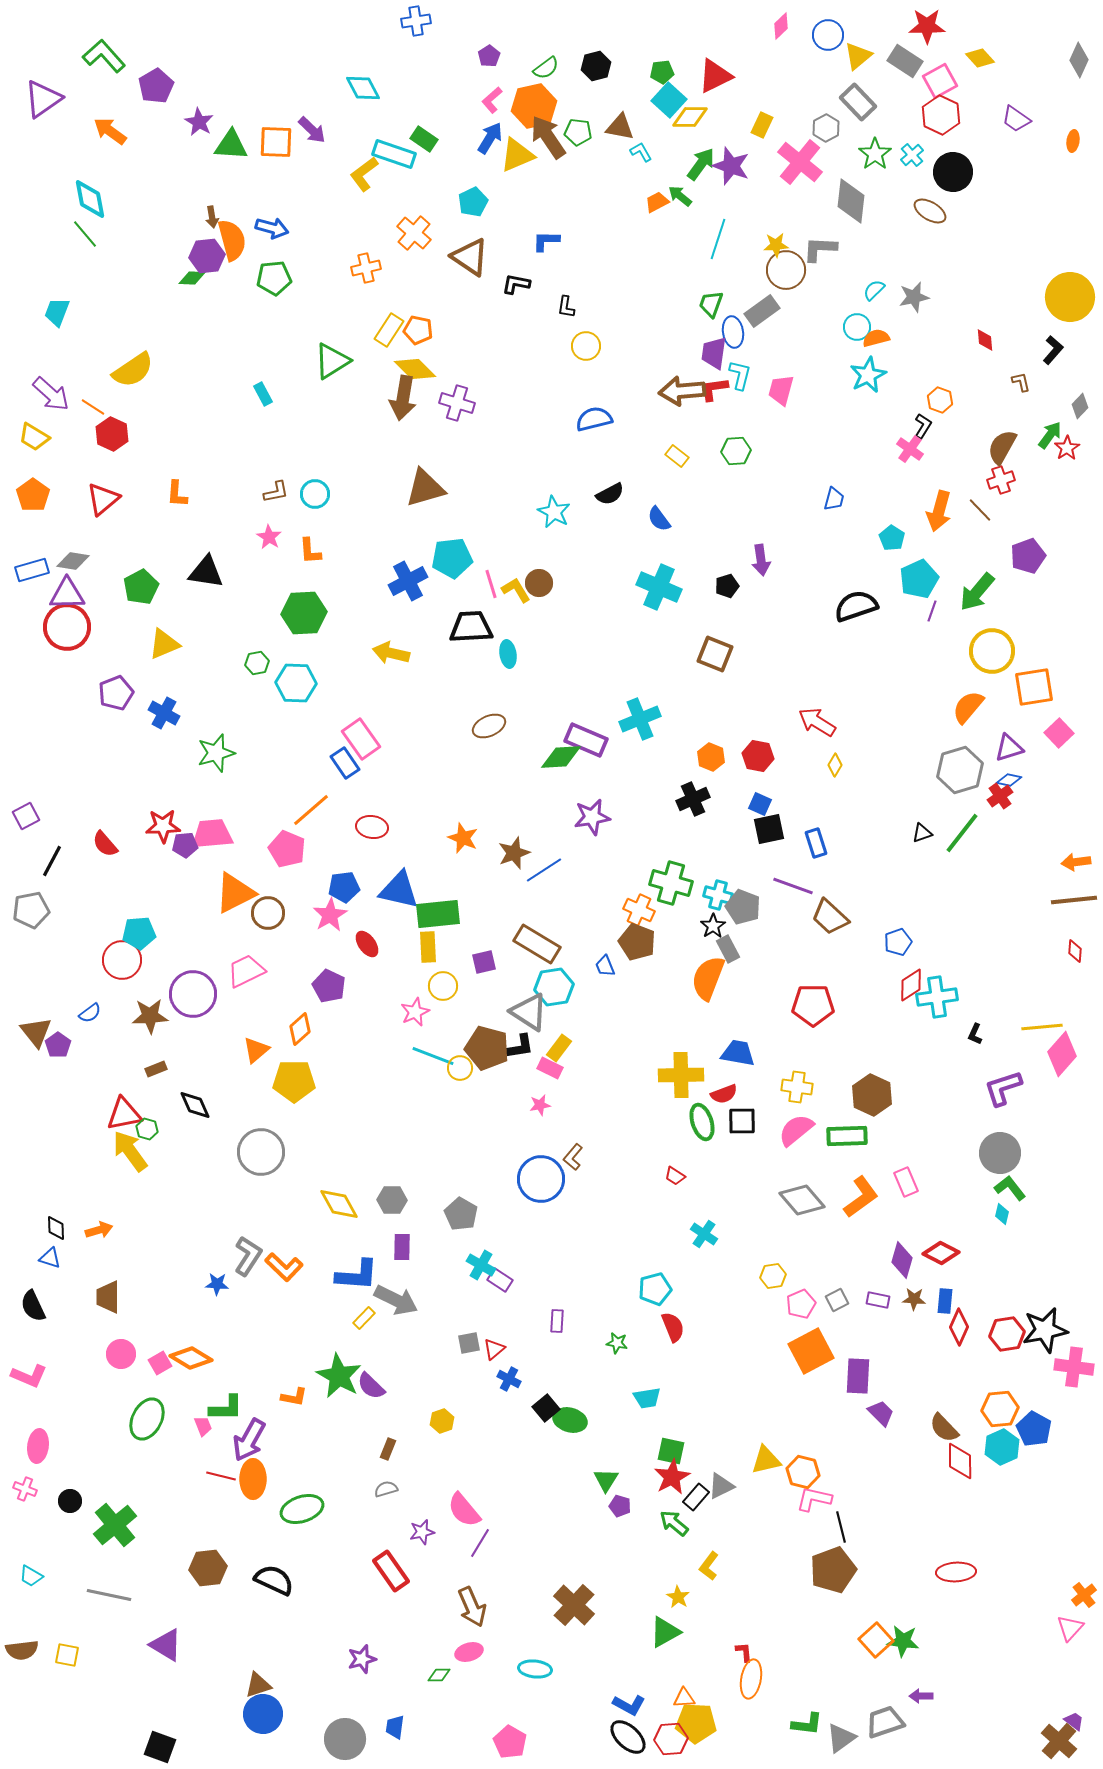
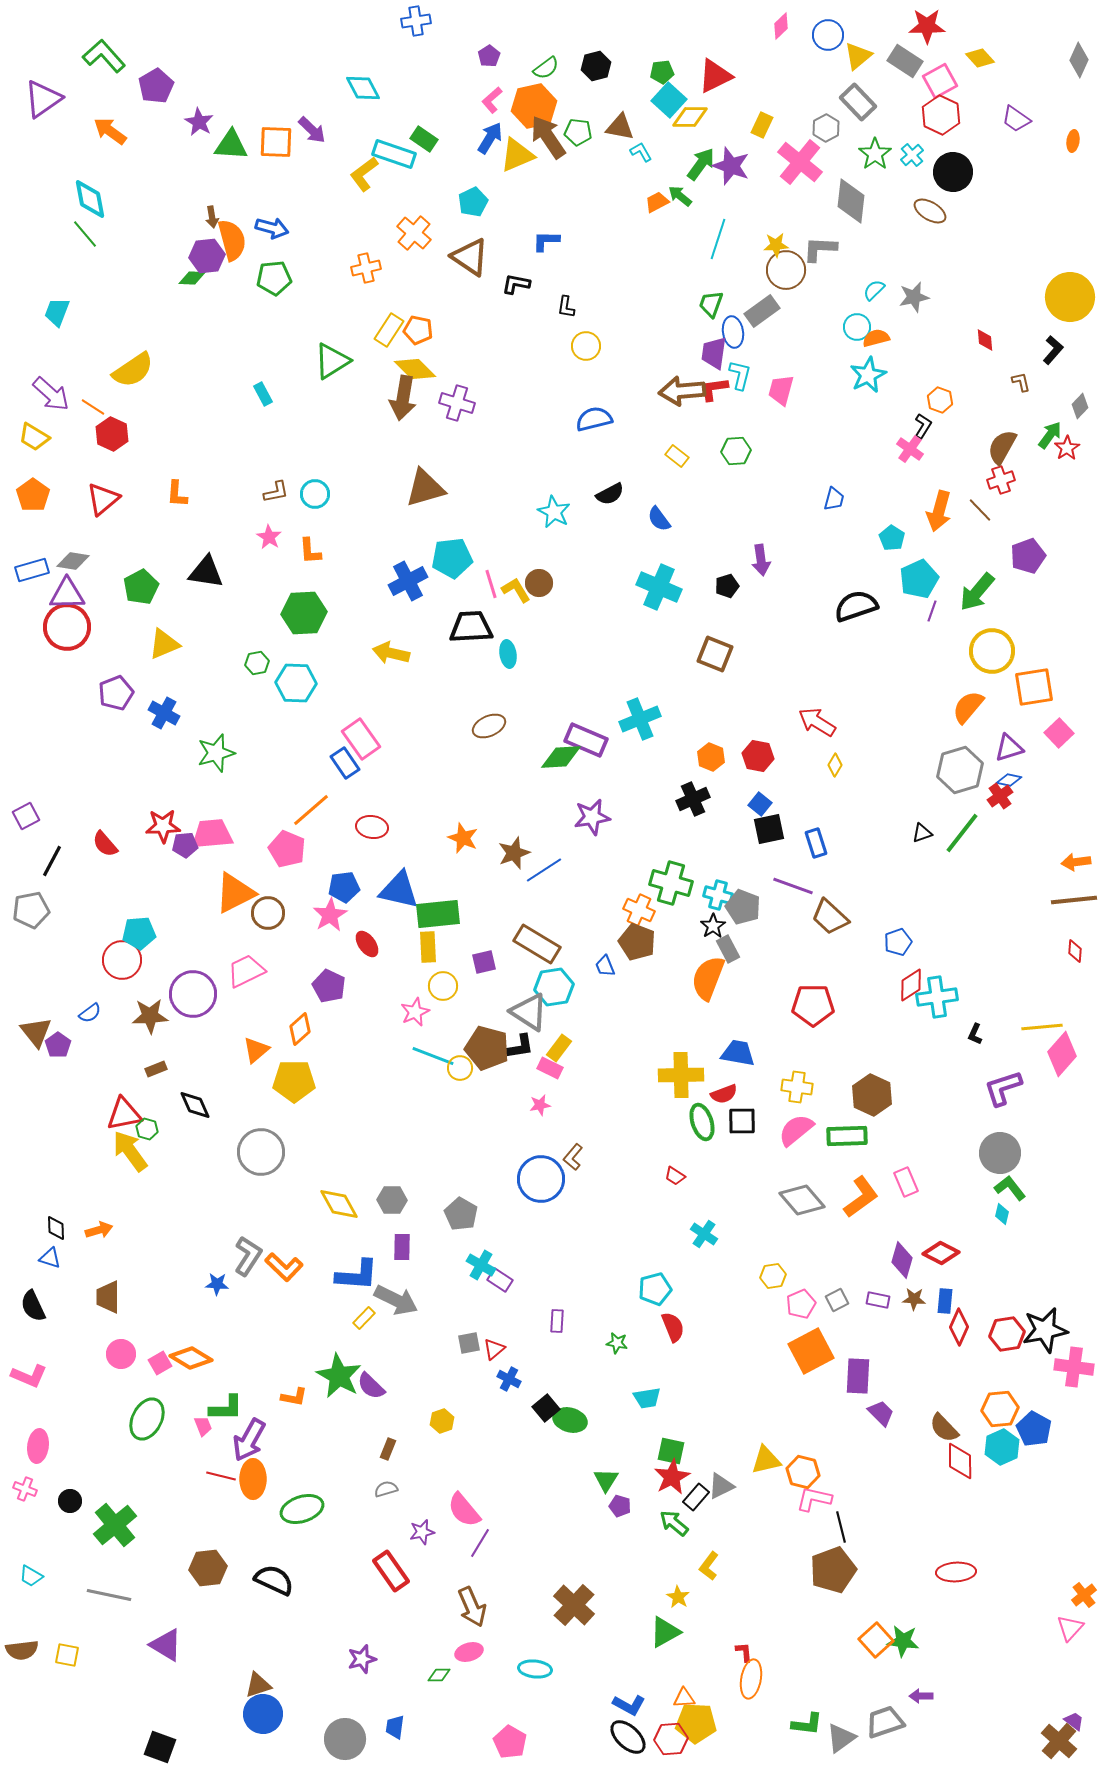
blue square at (760, 804): rotated 15 degrees clockwise
